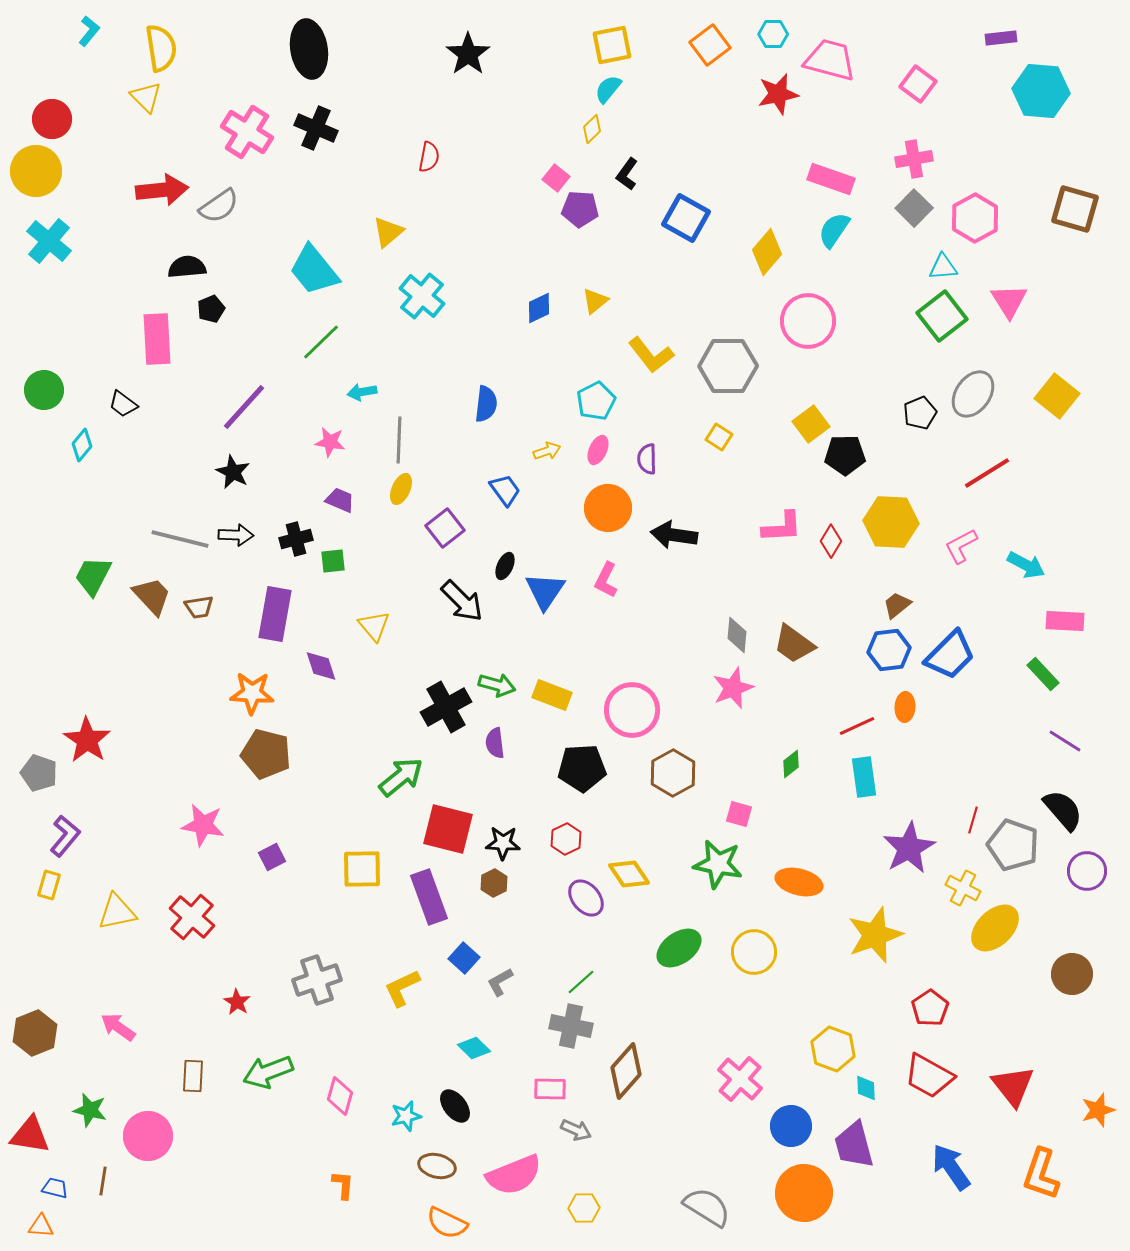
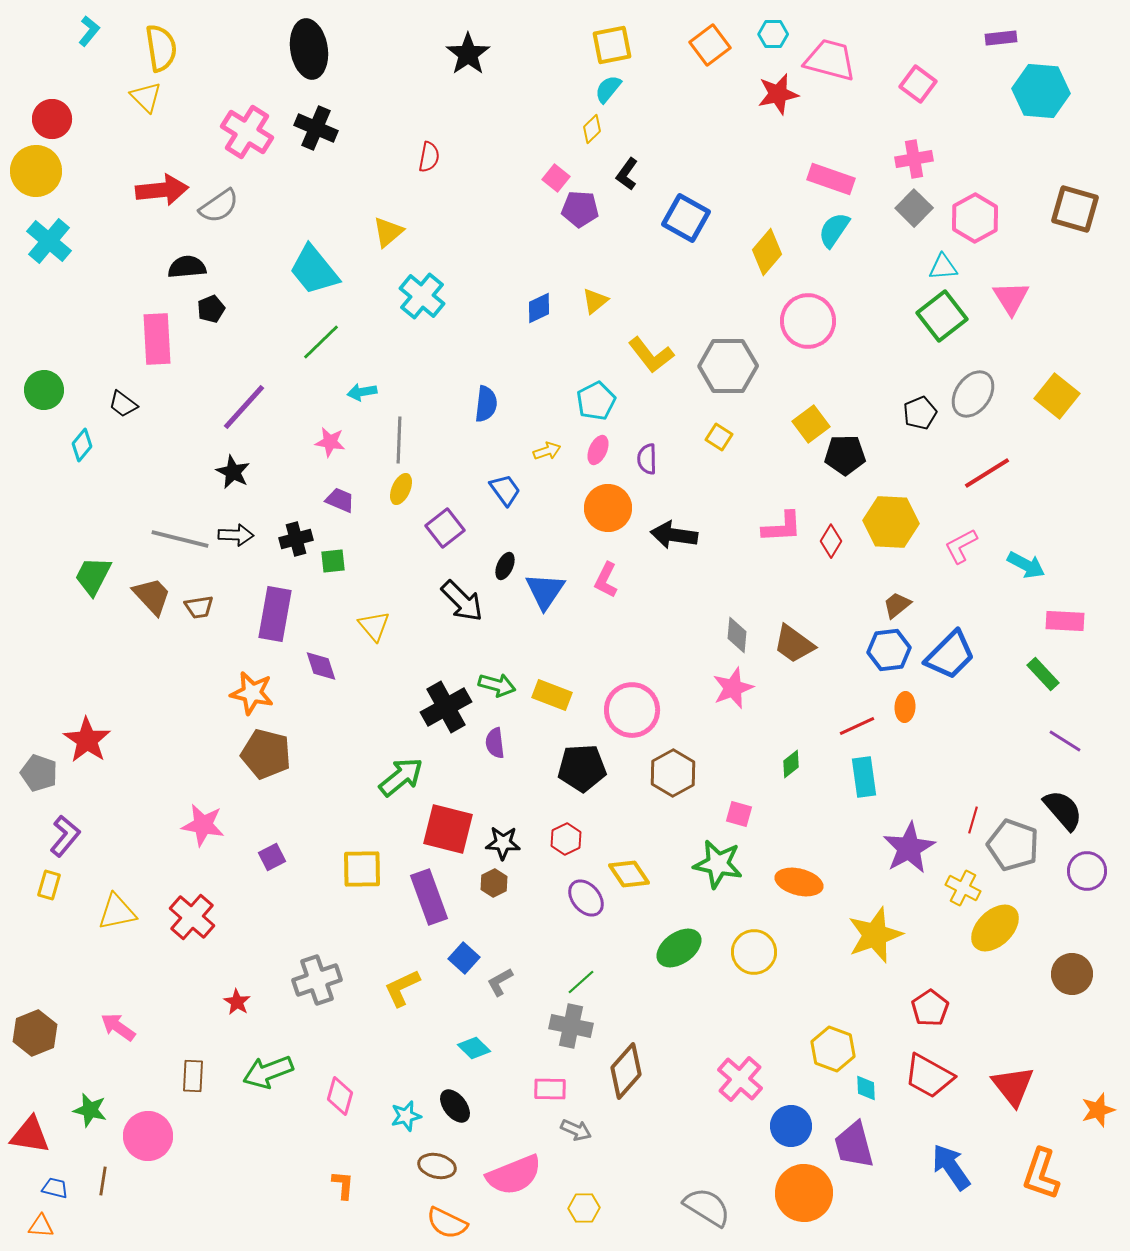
pink triangle at (1009, 301): moved 2 px right, 3 px up
orange star at (252, 693): rotated 9 degrees clockwise
